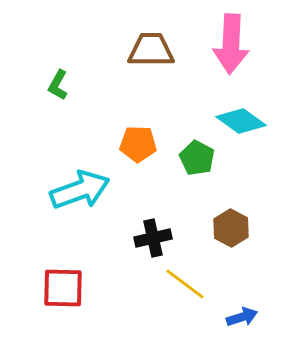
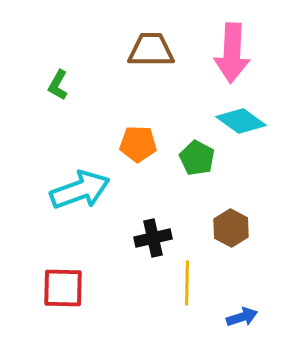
pink arrow: moved 1 px right, 9 px down
yellow line: moved 2 px right, 1 px up; rotated 54 degrees clockwise
